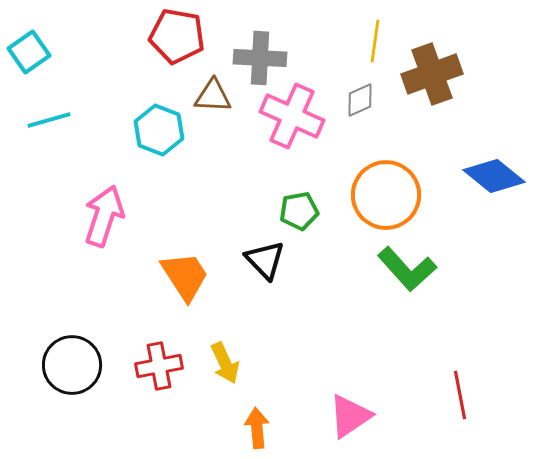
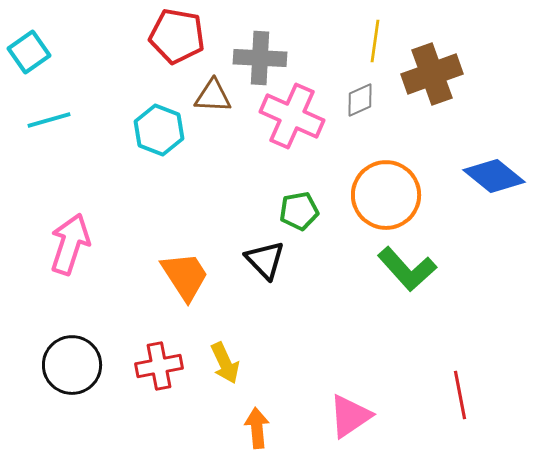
pink arrow: moved 34 px left, 28 px down
